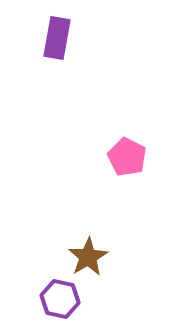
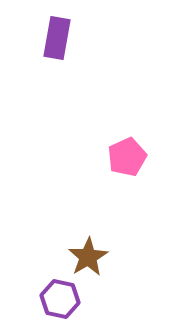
pink pentagon: rotated 21 degrees clockwise
